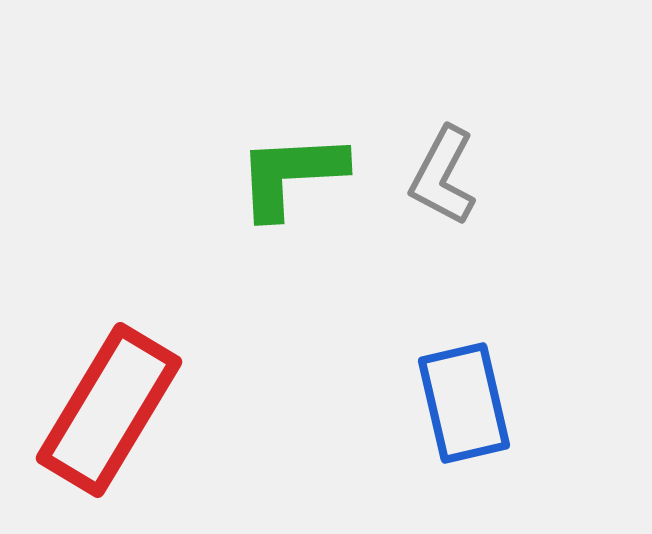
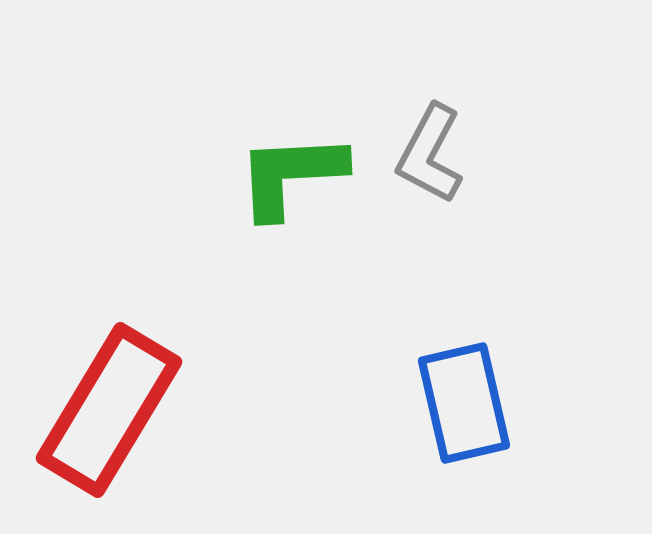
gray L-shape: moved 13 px left, 22 px up
